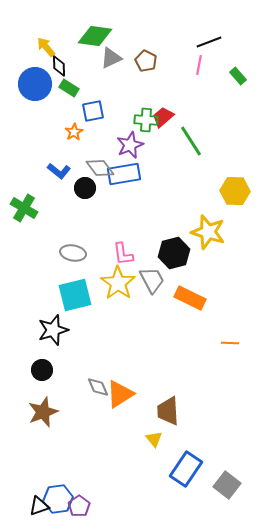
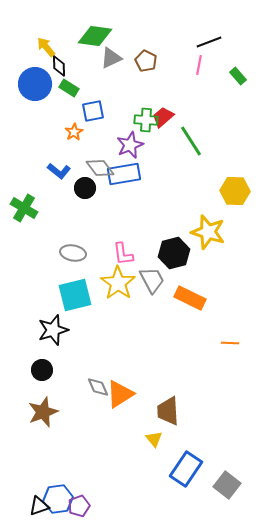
purple pentagon at (79, 506): rotated 15 degrees clockwise
